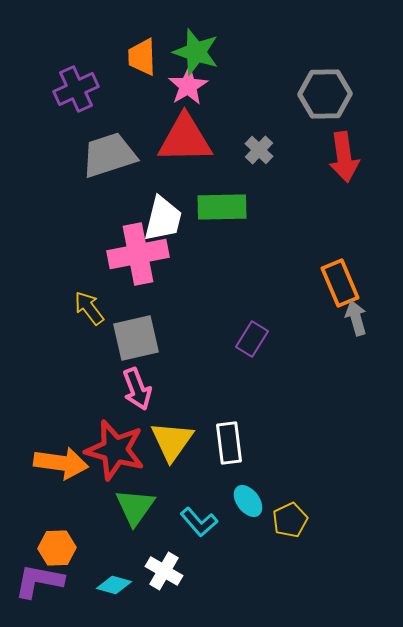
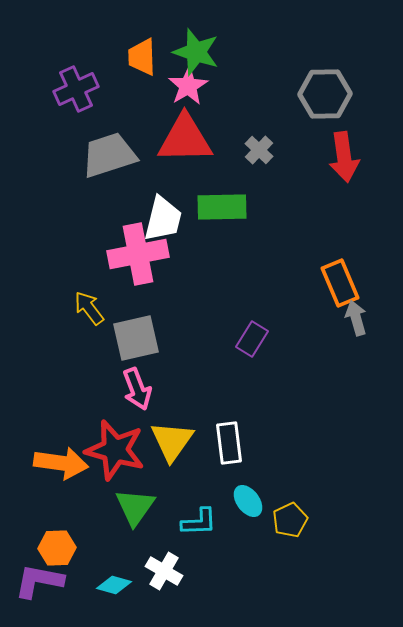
cyan L-shape: rotated 51 degrees counterclockwise
